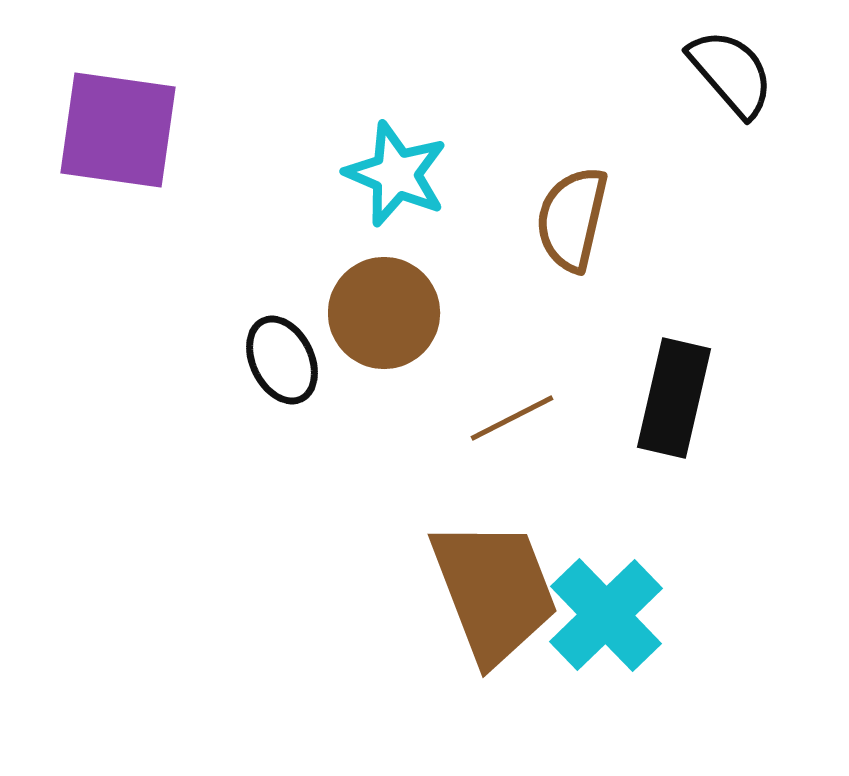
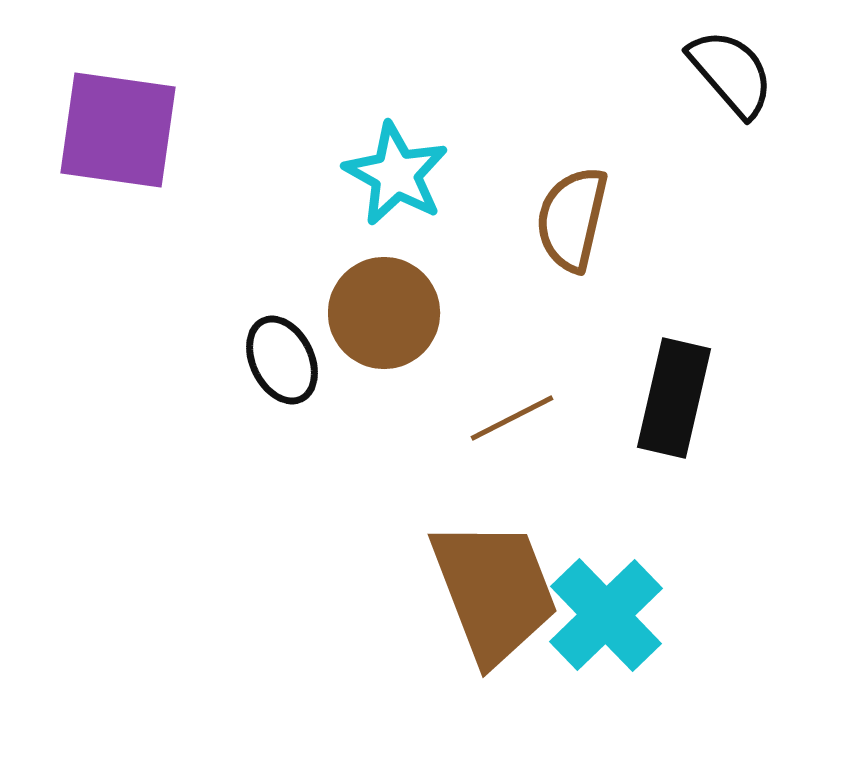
cyan star: rotated 6 degrees clockwise
